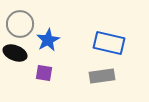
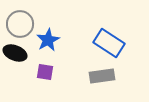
blue rectangle: rotated 20 degrees clockwise
purple square: moved 1 px right, 1 px up
